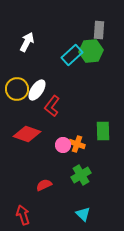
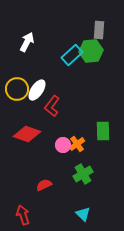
orange cross: rotated 35 degrees clockwise
green cross: moved 2 px right, 1 px up
